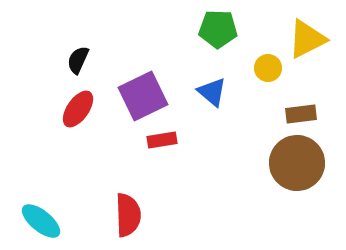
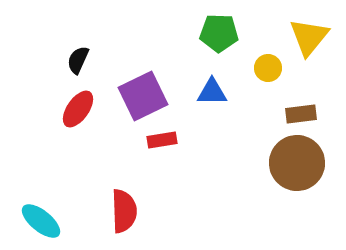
green pentagon: moved 1 px right, 4 px down
yellow triangle: moved 2 px right, 2 px up; rotated 24 degrees counterclockwise
blue triangle: rotated 40 degrees counterclockwise
red semicircle: moved 4 px left, 4 px up
